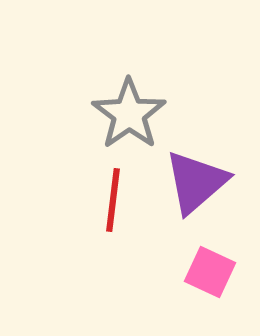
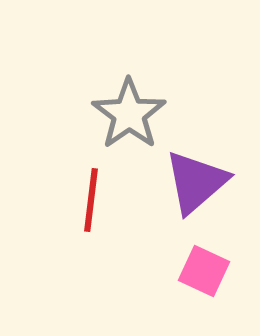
red line: moved 22 px left
pink square: moved 6 px left, 1 px up
